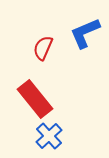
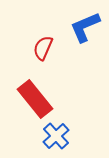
blue L-shape: moved 6 px up
blue cross: moved 7 px right
